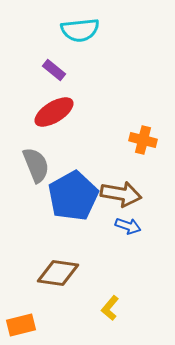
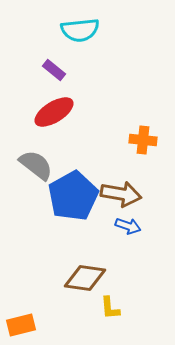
orange cross: rotated 8 degrees counterclockwise
gray semicircle: rotated 30 degrees counterclockwise
brown diamond: moved 27 px right, 5 px down
yellow L-shape: rotated 45 degrees counterclockwise
